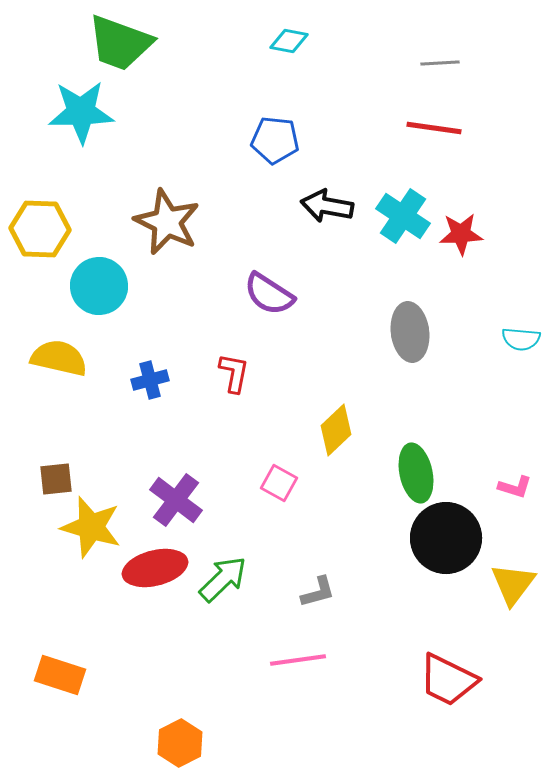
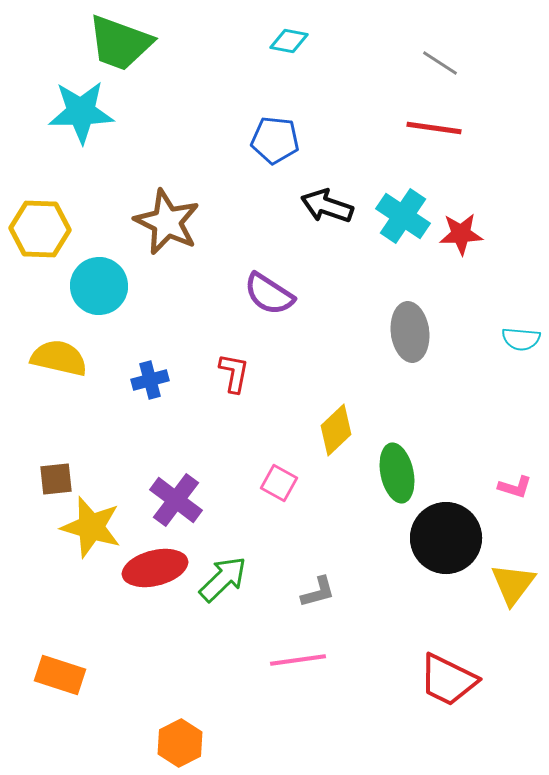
gray line: rotated 36 degrees clockwise
black arrow: rotated 9 degrees clockwise
green ellipse: moved 19 px left
